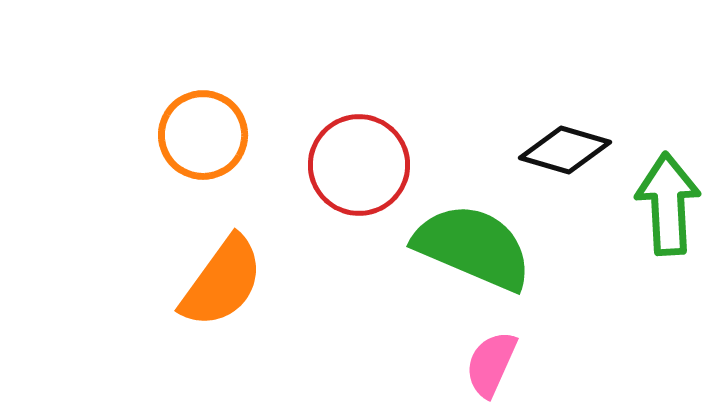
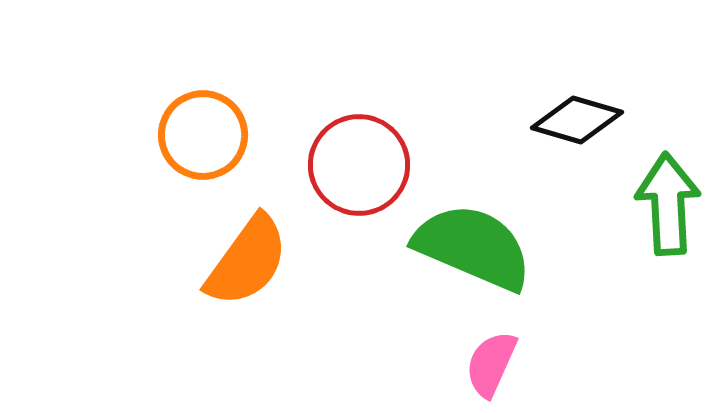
black diamond: moved 12 px right, 30 px up
orange semicircle: moved 25 px right, 21 px up
